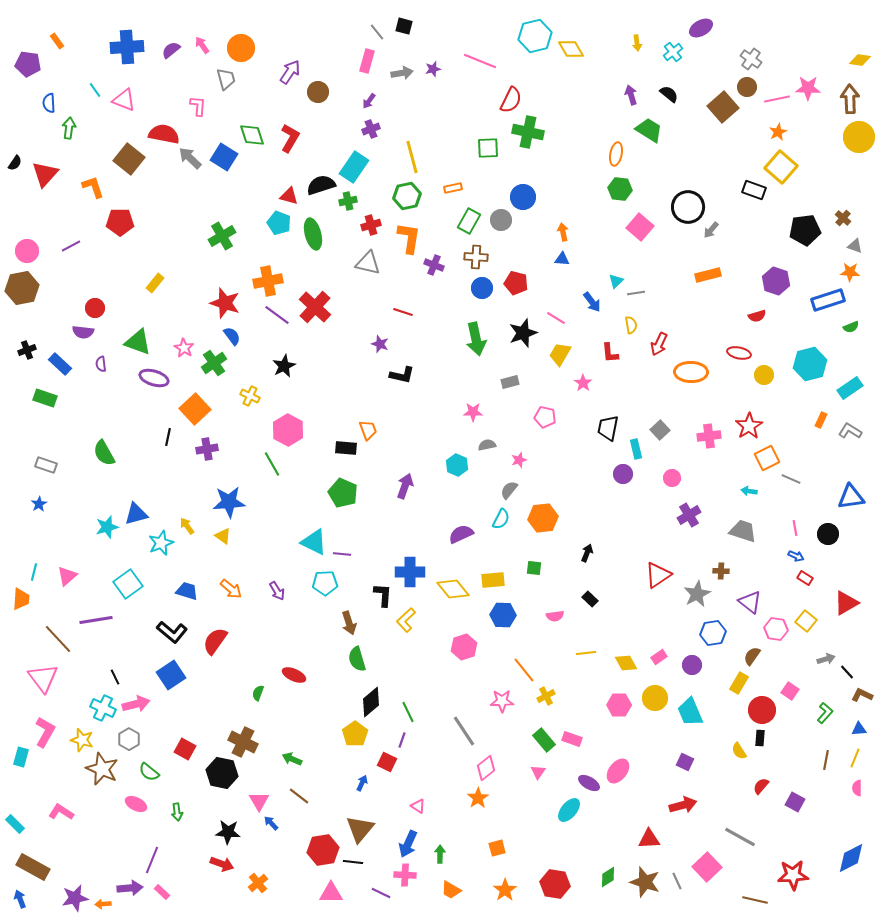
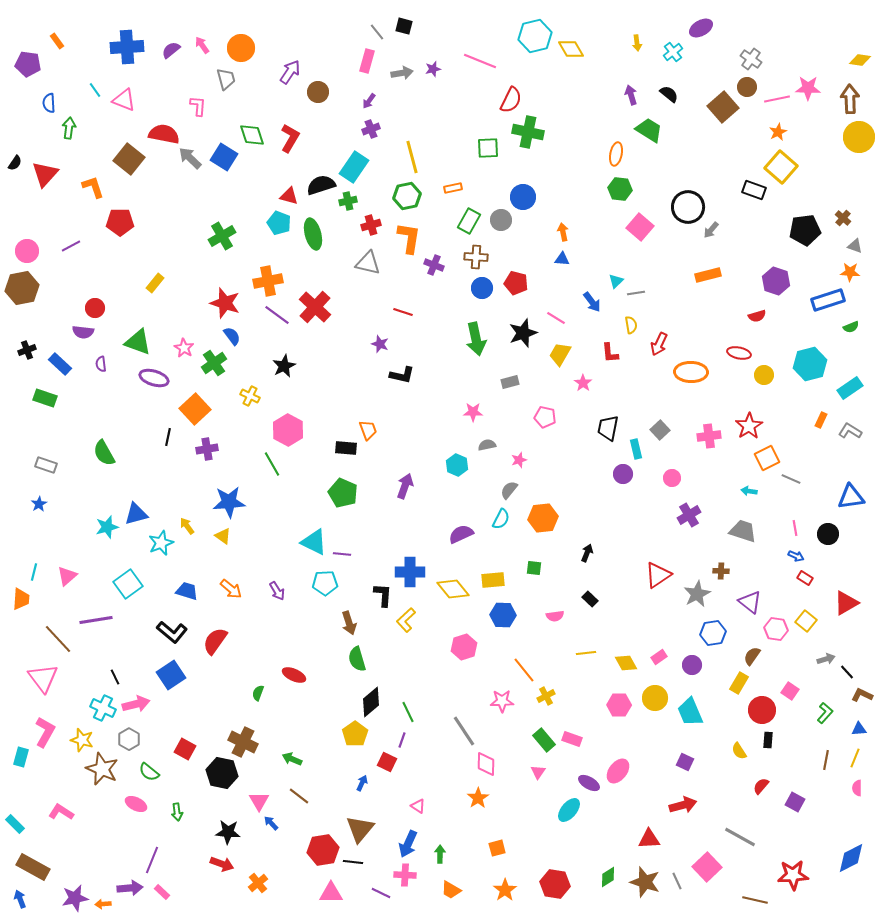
black rectangle at (760, 738): moved 8 px right, 2 px down
pink diamond at (486, 768): moved 4 px up; rotated 50 degrees counterclockwise
